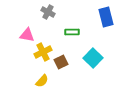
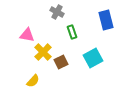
gray cross: moved 9 px right
blue rectangle: moved 3 px down
green rectangle: rotated 72 degrees clockwise
yellow cross: rotated 18 degrees counterclockwise
cyan square: rotated 18 degrees clockwise
yellow semicircle: moved 9 px left
